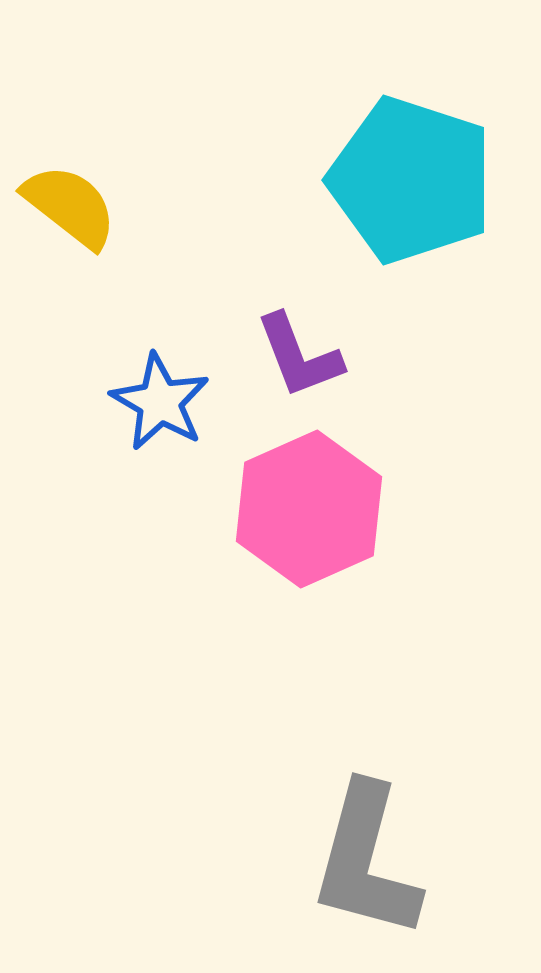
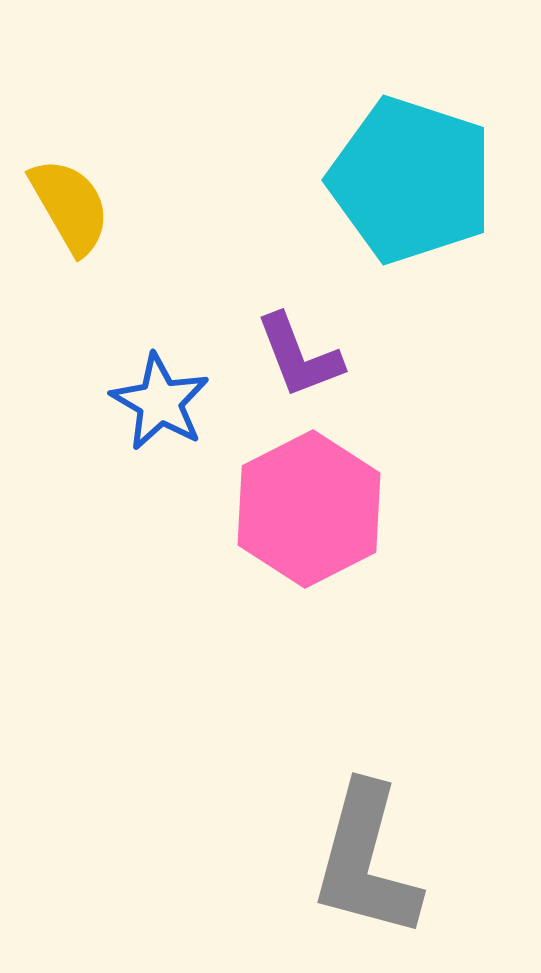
yellow semicircle: rotated 22 degrees clockwise
pink hexagon: rotated 3 degrees counterclockwise
